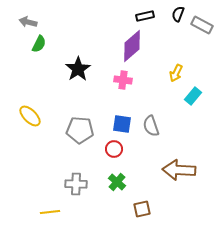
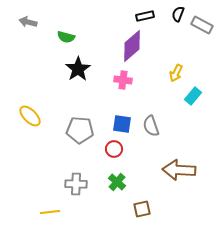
green semicircle: moved 27 px right, 7 px up; rotated 78 degrees clockwise
